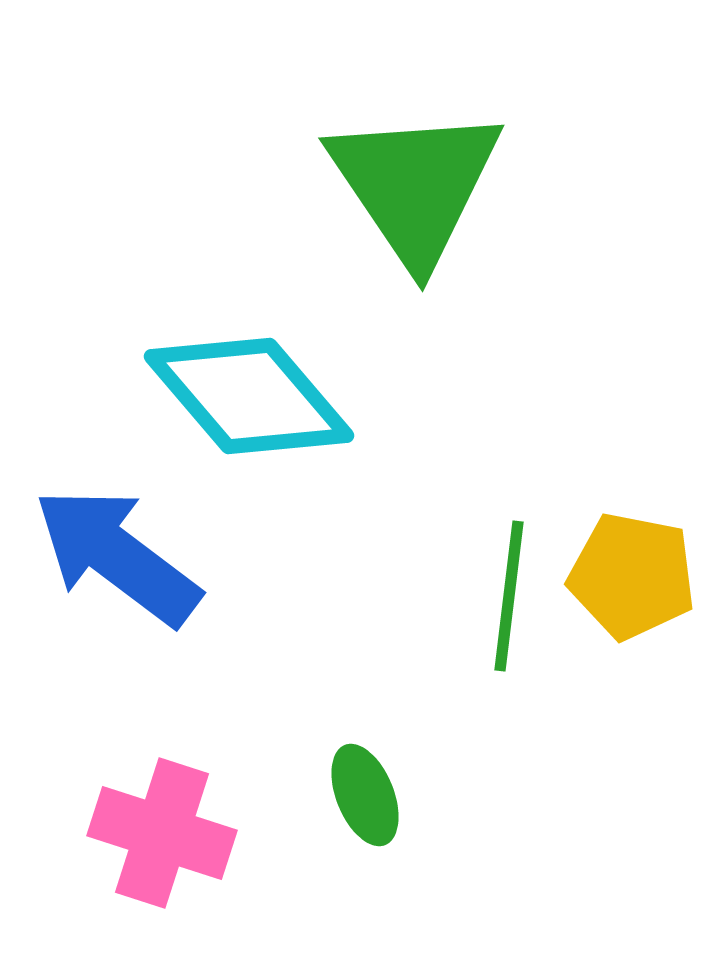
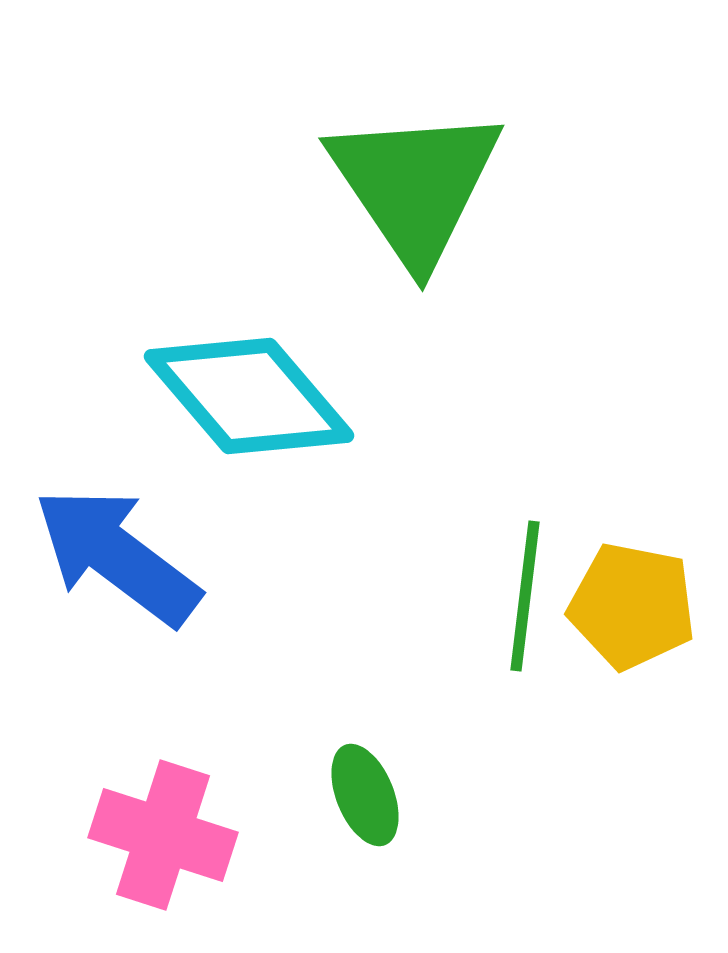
yellow pentagon: moved 30 px down
green line: moved 16 px right
pink cross: moved 1 px right, 2 px down
